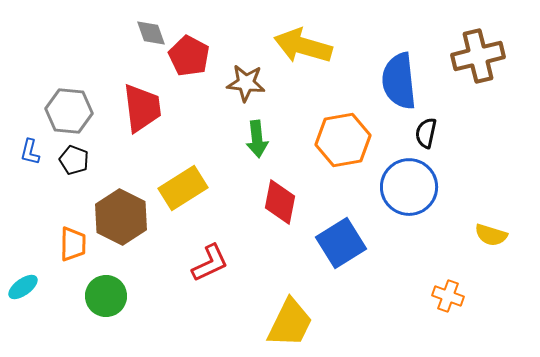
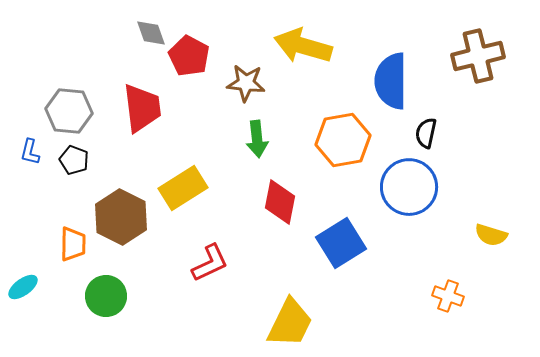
blue semicircle: moved 8 px left; rotated 6 degrees clockwise
